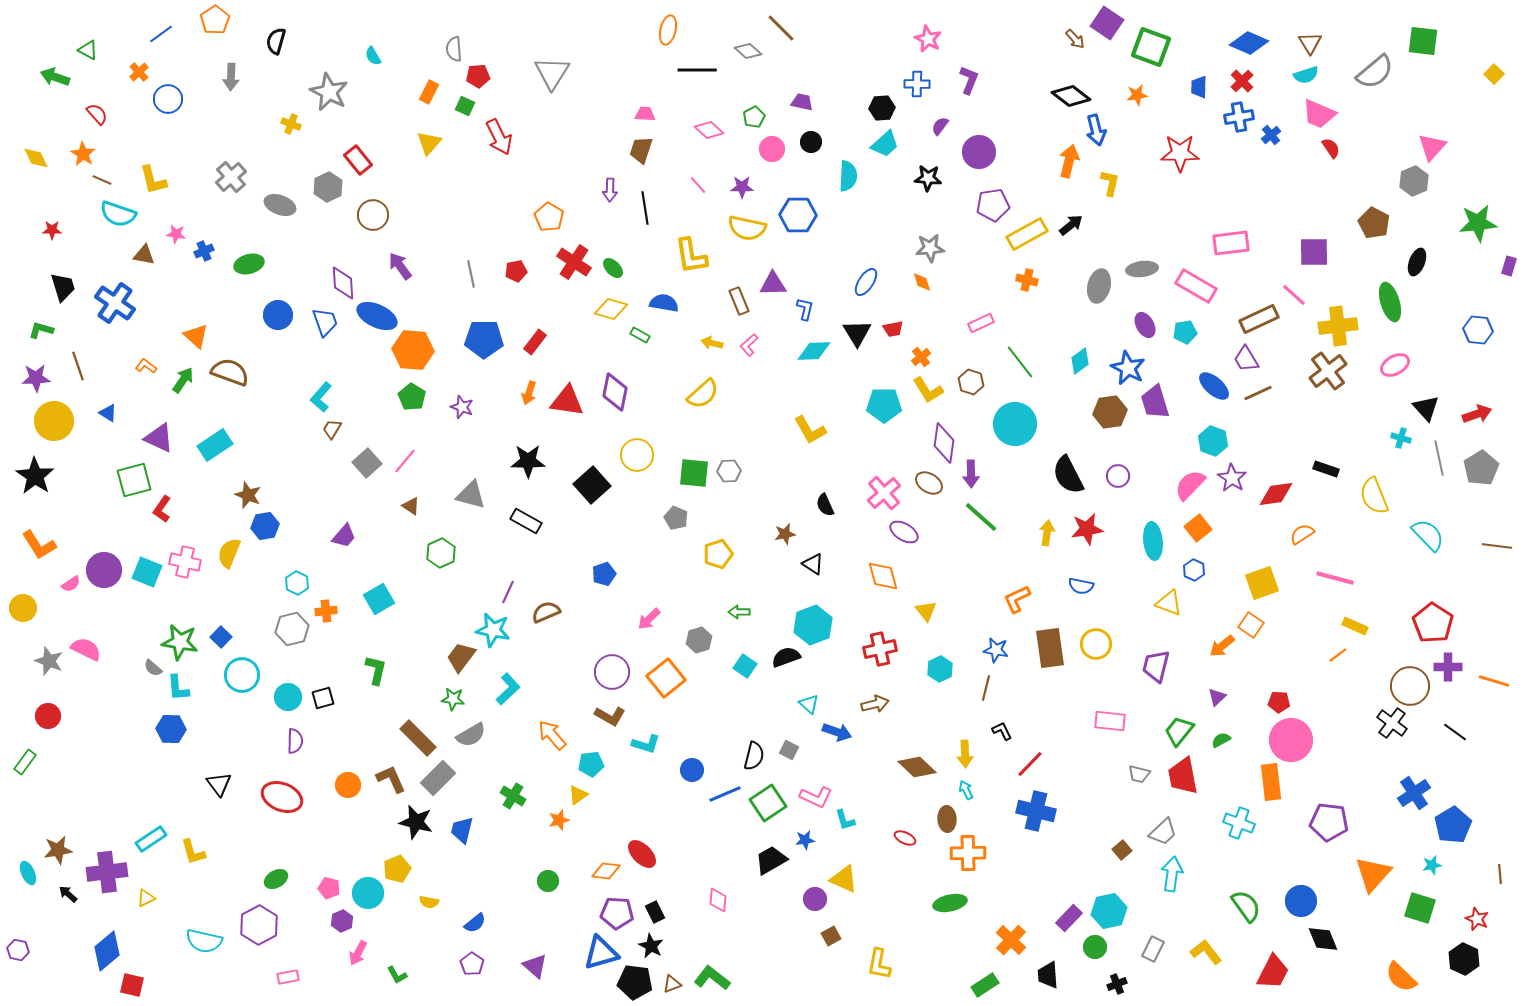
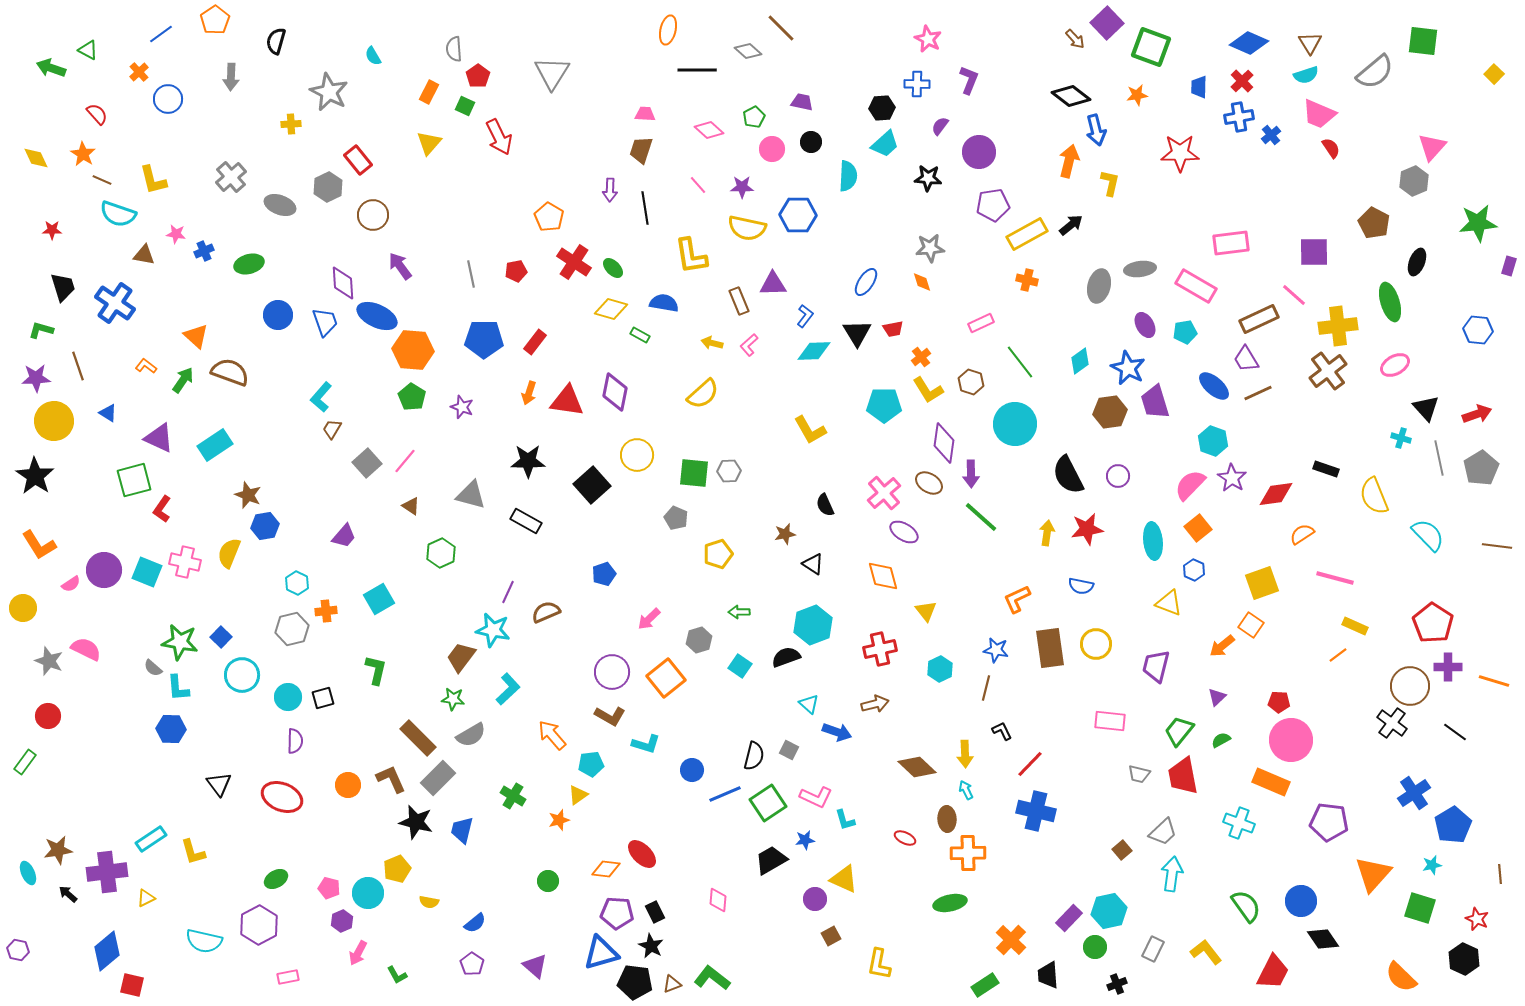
purple square at (1107, 23): rotated 12 degrees clockwise
red pentagon at (478, 76): rotated 30 degrees counterclockwise
green arrow at (55, 77): moved 4 px left, 9 px up
yellow cross at (291, 124): rotated 24 degrees counterclockwise
gray ellipse at (1142, 269): moved 2 px left
blue L-shape at (805, 309): moved 7 px down; rotated 25 degrees clockwise
cyan square at (745, 666): moved 5 px left
orange rectangle at (1271, 782): rotated 60 degrees counterclockwise
orange diamond at (606, 871): moved 2 px up
black diamond at (1323, 939): rotated 12 degrees counterclockwise
